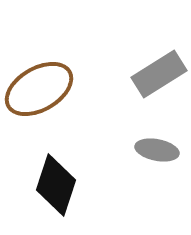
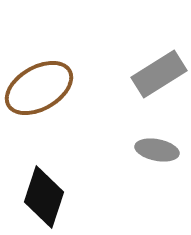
brown ellipse: moved 1 px up
black diamond: moved 12 px left, 12 px down
